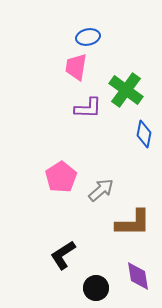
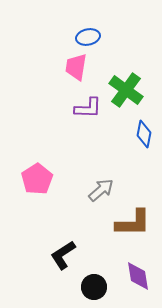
pink pentagon: moved 24 px left, 2 px down
black circle: moved 2 px left, 1 px up
